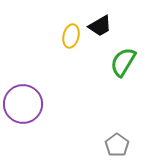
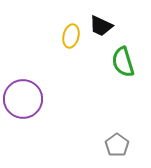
black trapezoid: moved 1 px right; rotated 55 degrees clockwise
green semicircle: rotated 48 degrees counterclockwise
purple circle: moved 5 px up
